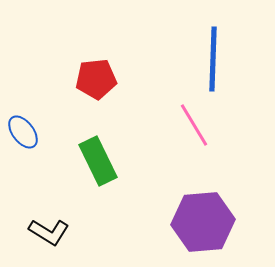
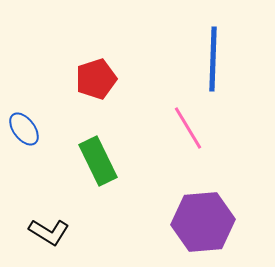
red pentagon: rotated 12 degrees counterclockwise
pink line: moved 6 px left, 3 px down
blue ellipse: moved 1 px right, 3 px up
